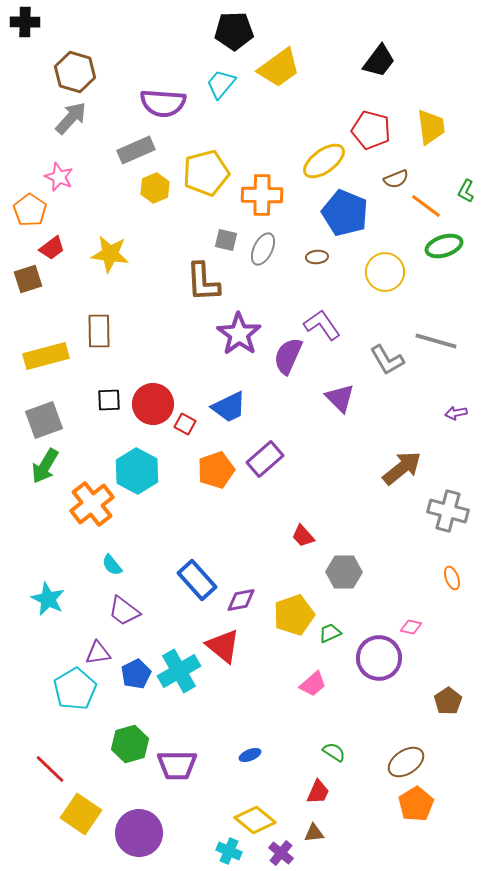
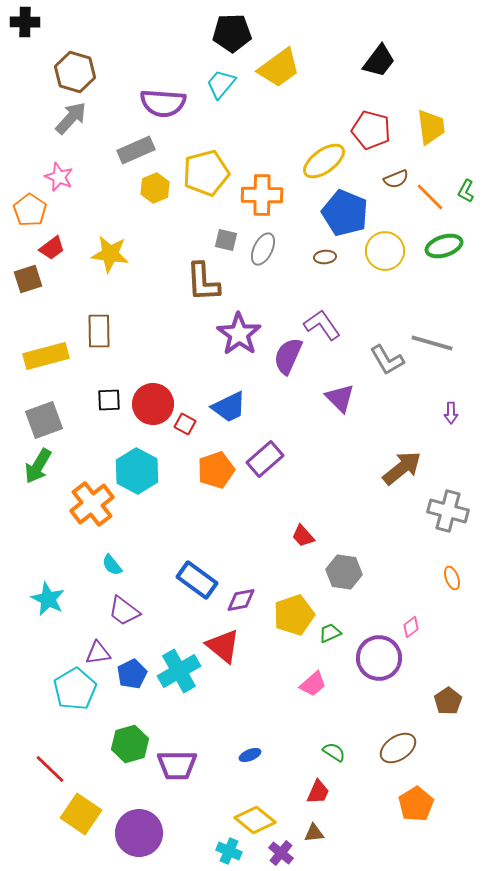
black pentagon at (234, 31): moved 2 px left, 2 px down
orange line at (426, 206): moved 4 px right, 9 px up; rotated 8 degrees clockwise
brown ellipse at (317, 257): moved 8 px right
yellow circle at (385, 272): moved 21 px up
gray line at (436, 341): moved 4 px left, 2 px down
purple arrow at (456, 413): moved 5 px left; rotated 80 degrees counterclockwise
green arrow at (45, 466): moved 7 px left
gray hexagon at (344, 572): rotated 8 degrees clockwise
blue rectangle at (197, 580): rotated 12 degrees counterclockwise
pink diamond at (411, 627): rotated 50 degrees counterclockwise
blue pentagon at (136, 674): moved 4 px left
brown ellipse at (406, 762): moved 8 px left, 14 px up
